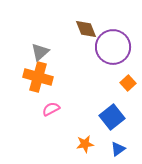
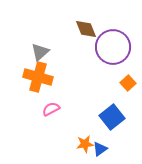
blue triangle: moved 18 px left
